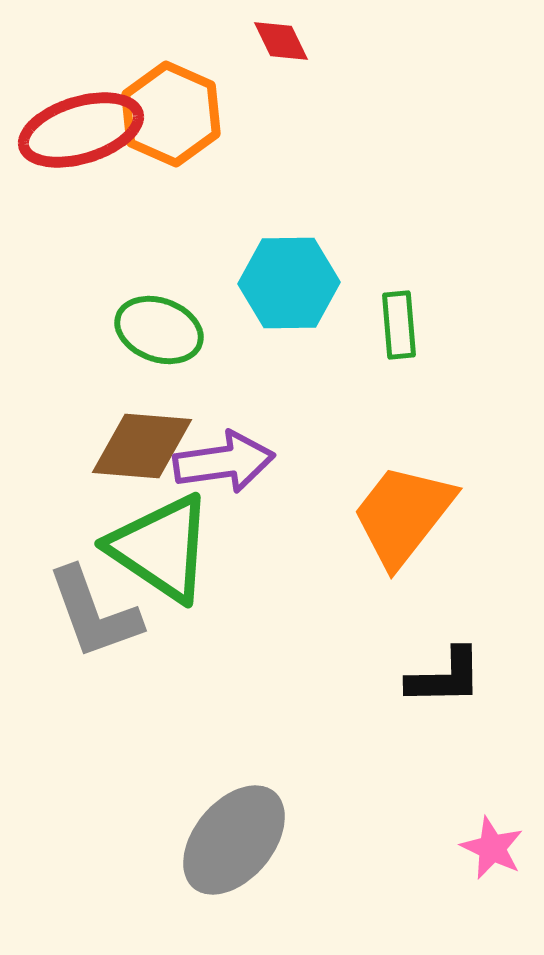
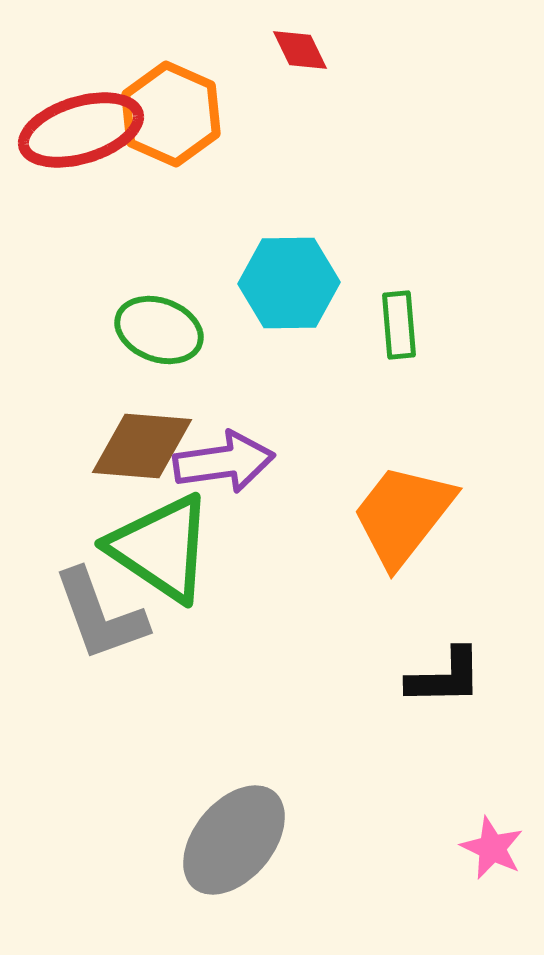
red diamond: moved 19 px right, 9 px down
gray L-shape: moved 6 px right, 2 px down
